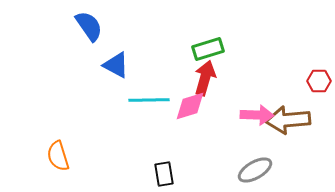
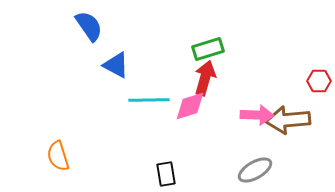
black rectangle: moved 2 px right
